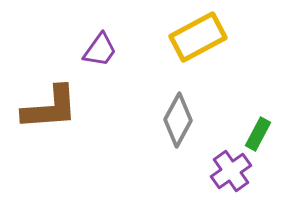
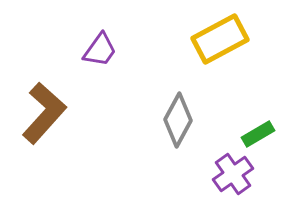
yellow rectangle: moved 22 px right, 2 px down
brown L-shape: moved 6 px left, 5 px down; rotated 44 degrees counterclockwise
green rectangle: rotated 32 degrees clockwise
purple cross: moved 2 px right, 3 px down
